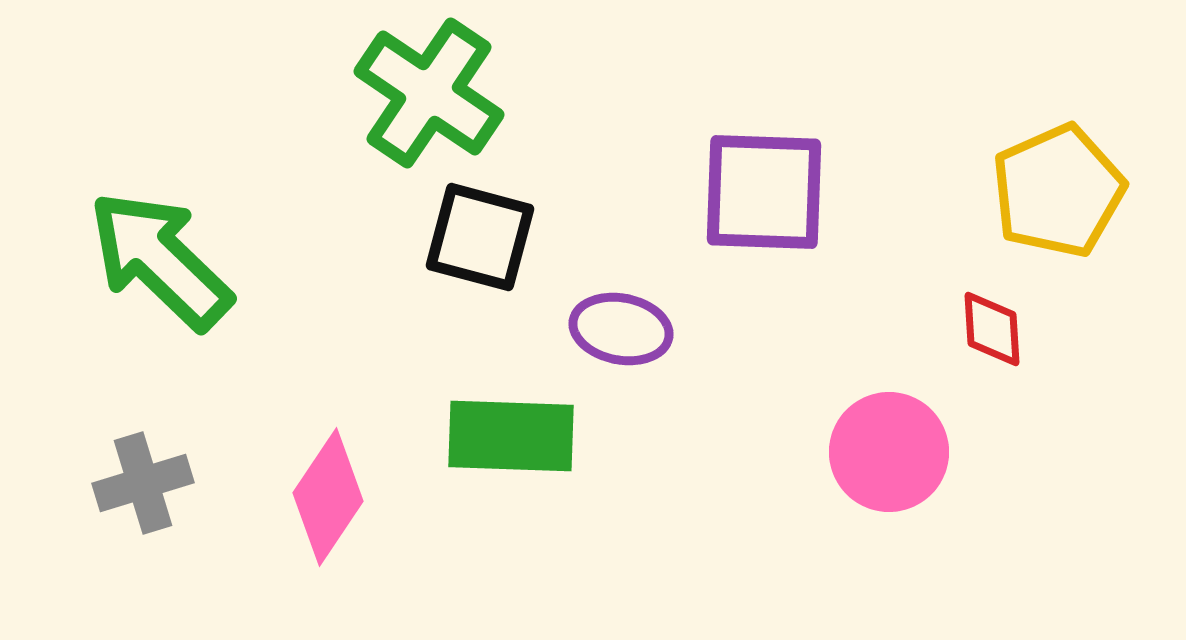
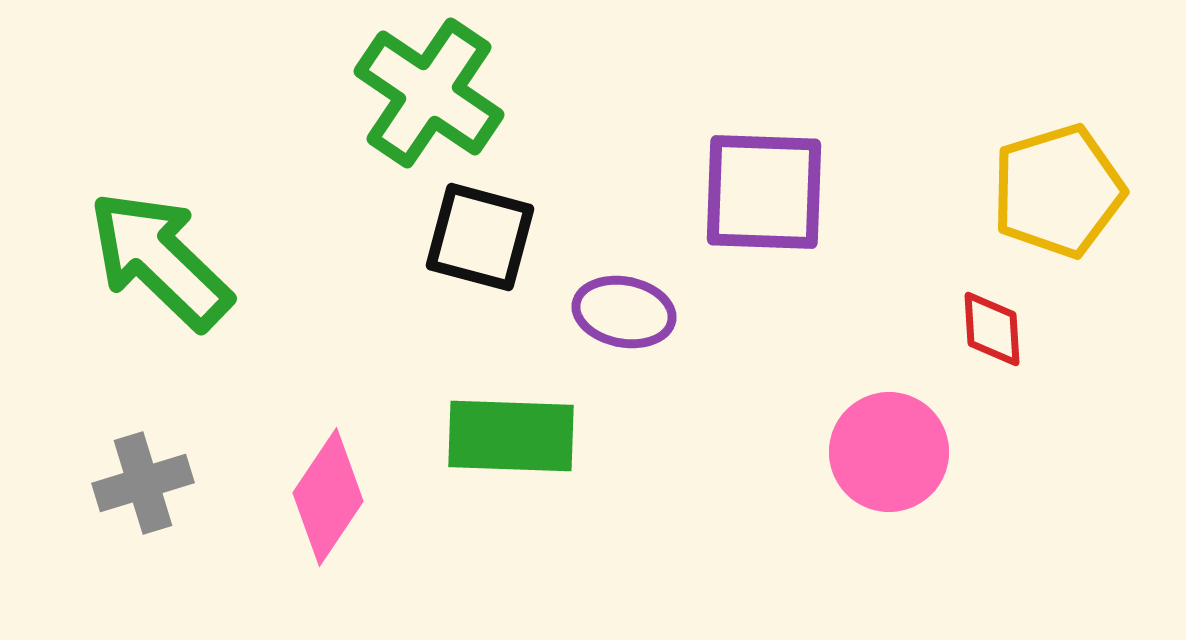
yellow pentagon: rotated 7 degrees clockwise
purple ellipse: moved 3 px right, 17 px up
